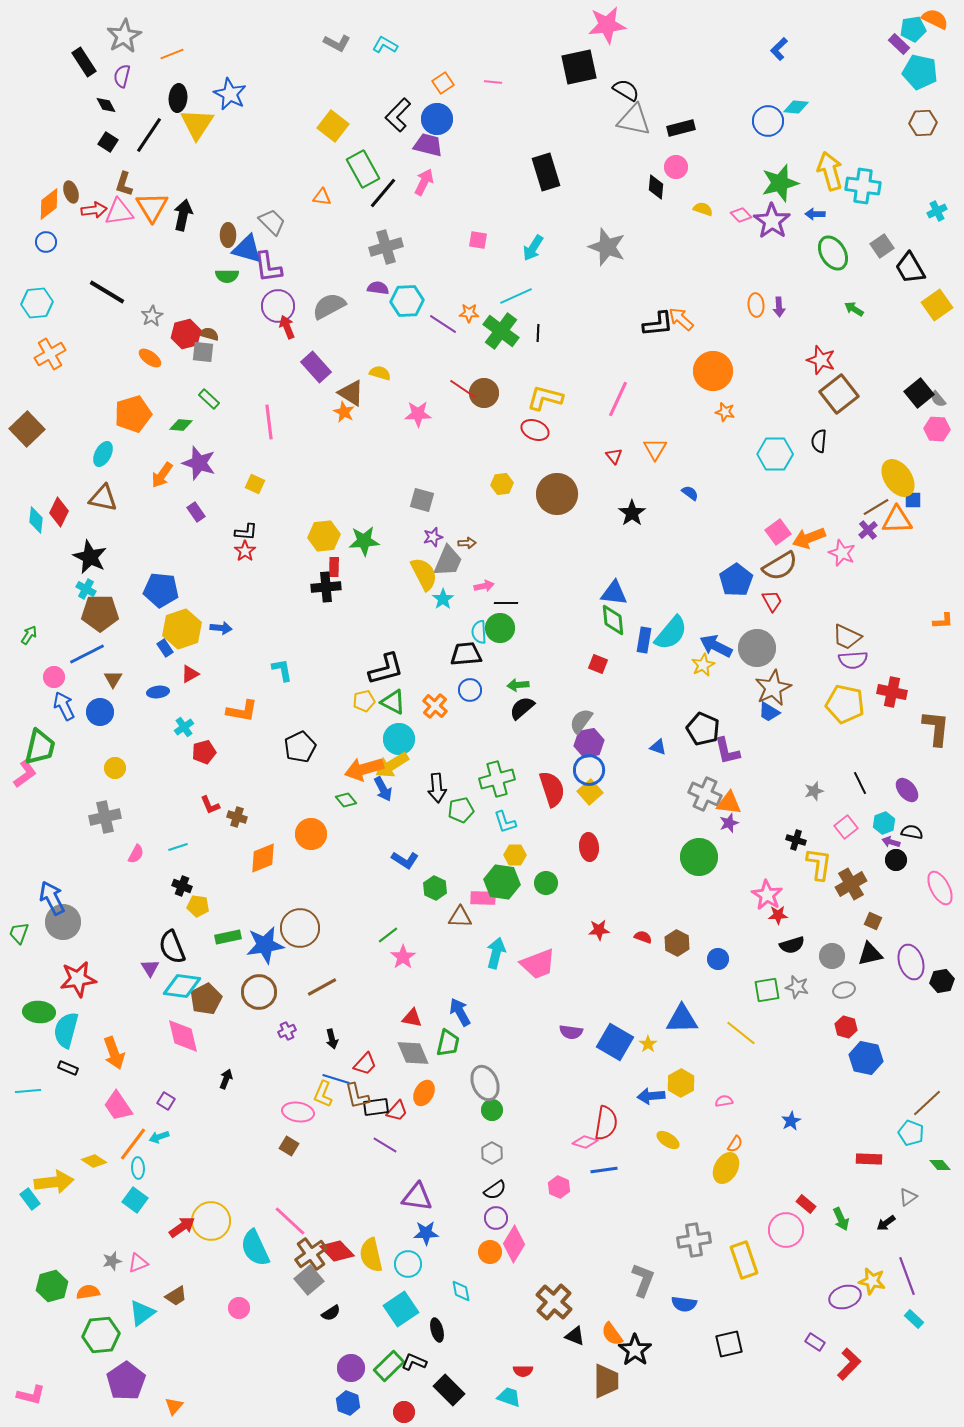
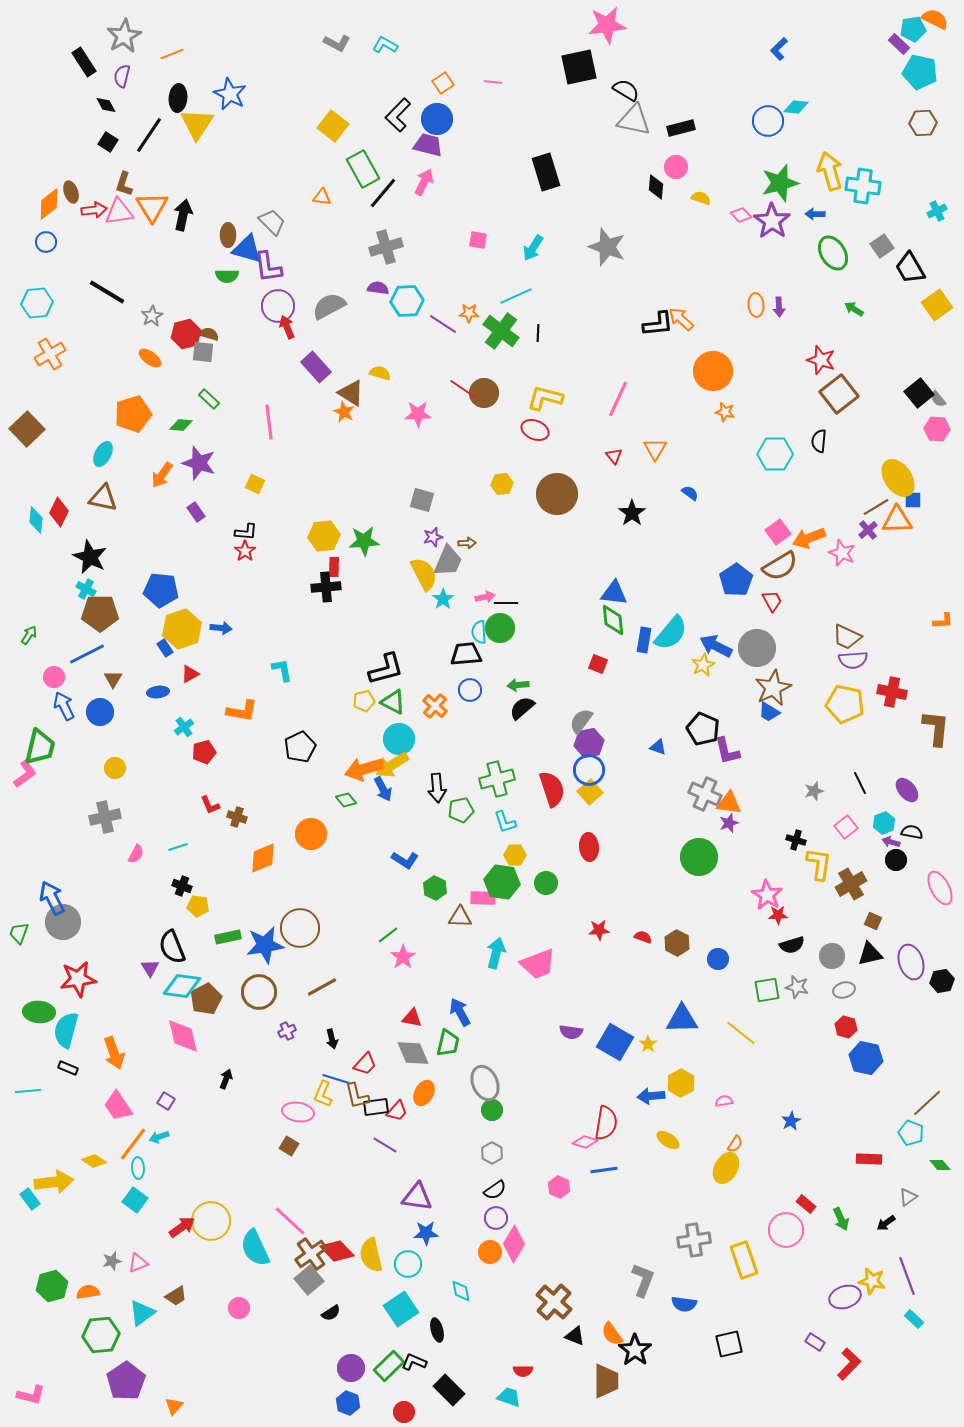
yellow semicircle at (703, 209): moved 2 px left, 11 px up
pink arrow at (484, 586): moved 1 px right, 11 px down
